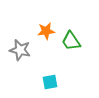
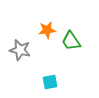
orange star: moved 1 px right, 1 px up
